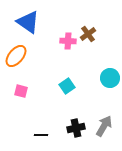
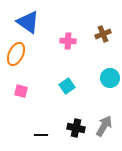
brown cross: moved 15 px right; rotated 14 degrees clockwise
orange ellipse: moved 2 px up; rotated 15 degrees counterclockwise
black cross: rotated 24 degrees clockwise
